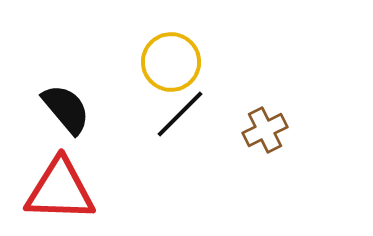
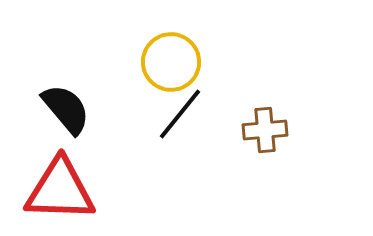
black line: rotated 6 degrees counterclockwise
brown cross: rotated 21 degrees clockwise
